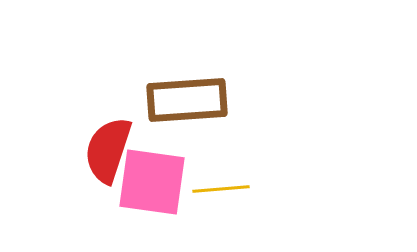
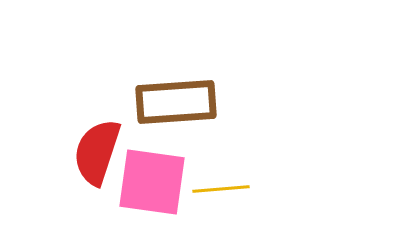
brown rectangle: moved 11 px left, 2 px down
red semicircle: moved 11 px left, 2 px down
